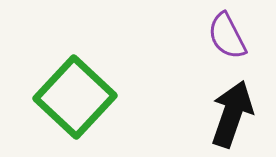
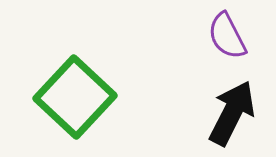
black arrow: moved 1 px up; rotated 8 degrees clockwise
